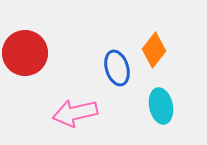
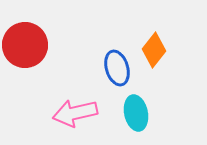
red circle: moved 8 px up
cyan ellipse: moved 25 px left, 7 px down
